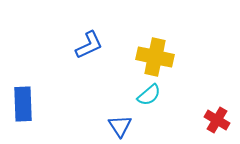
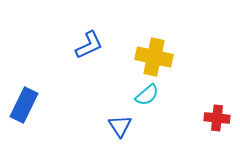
yellow cross: moved 1 px left
cyan semicircle: moved 2 px left
blue rectangle: moved 1 px right, 1 px down; rotated 28 degrees clockwise
red cross: moved 2 px up; rotated 25 degrees counterclockwise
